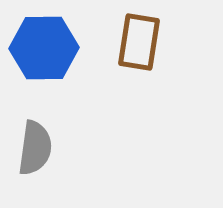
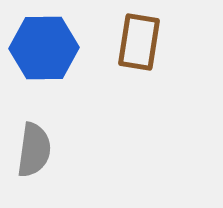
gray semicircle: moved 1 px left, 2 px down
